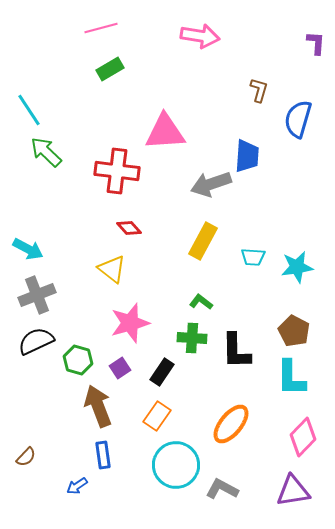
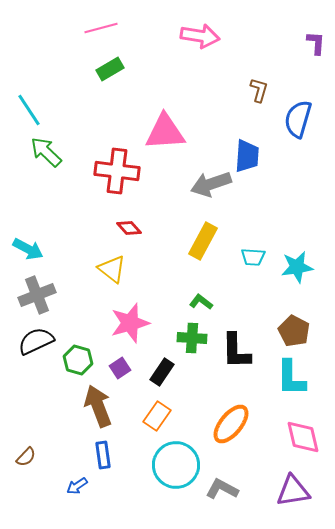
pink diamond: rotated 57 degrees counterclockwise
